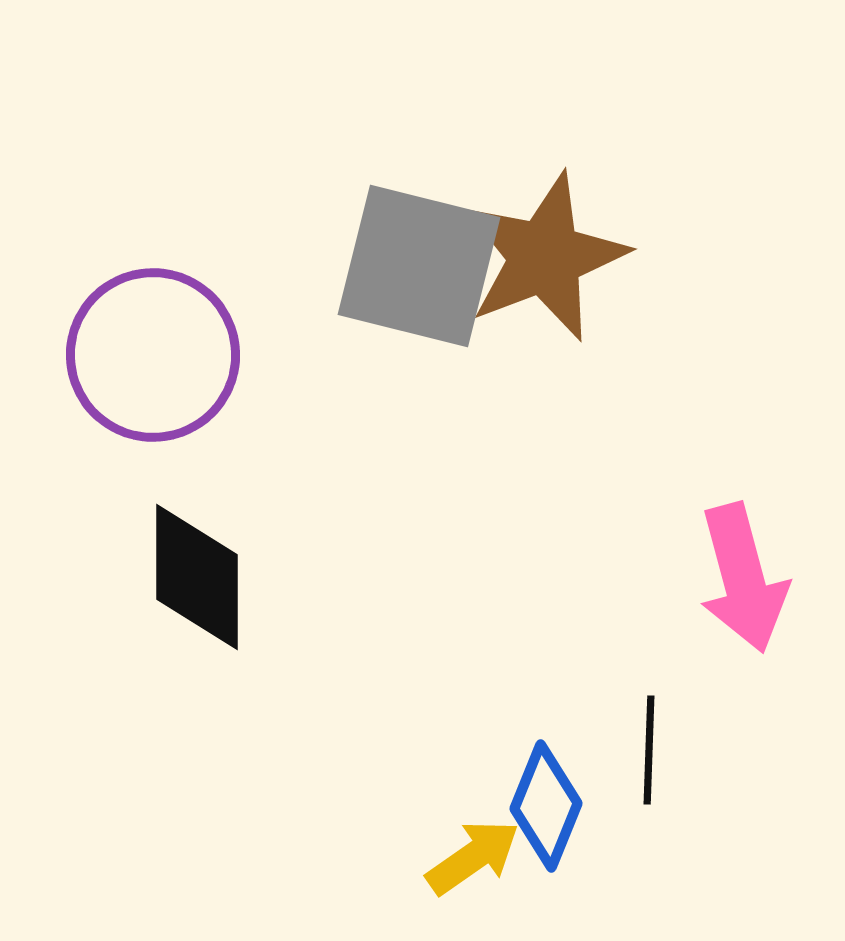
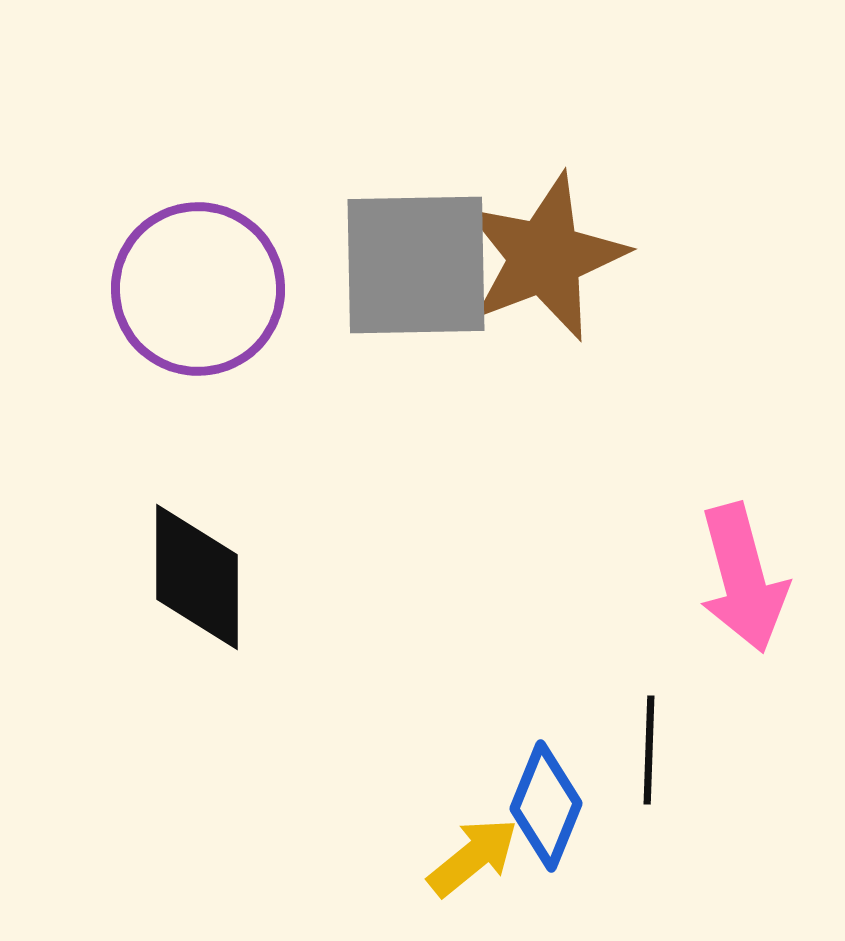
gray square: moved 3 px left, 1 px up; rotated 15 degrees counterclockwise
purple circle: moved 45 px right, 66 px up
yellow arrow: rotated 4 degrees counterclockwise
